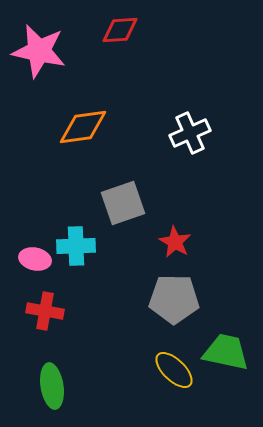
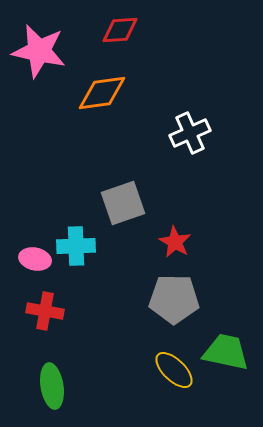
orange diamond: moved 19 px right, 34 px up
